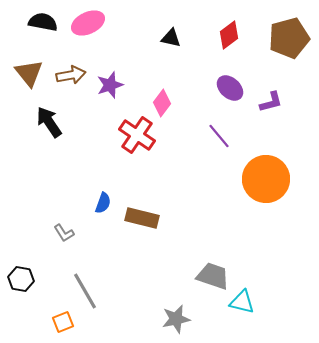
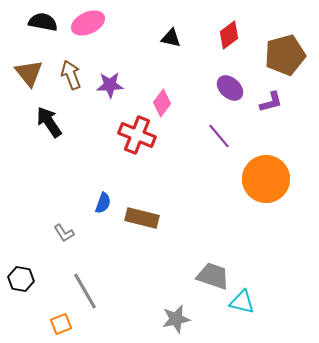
brown pentagon: moved 4 px left, 17 px down
brown arrow: rotated 100 degrees counterclockwise
purple star: rotated 16 degrees clockwise
red cross: rotated 12 degrees counterclockwise
orange square: moved 2 px left, 2 px down
